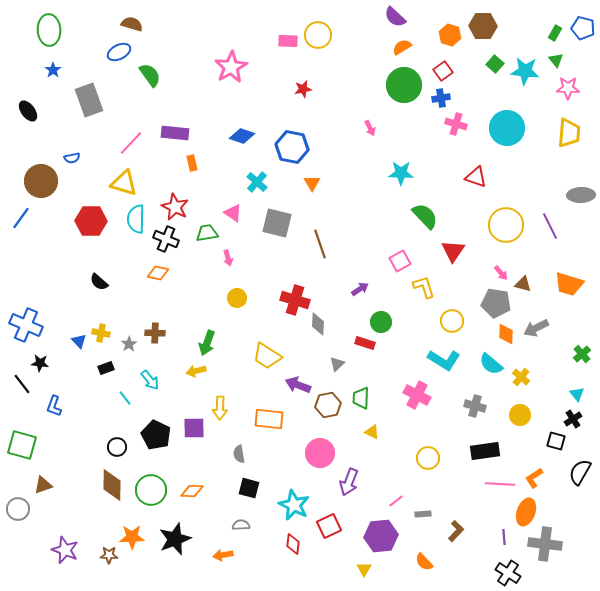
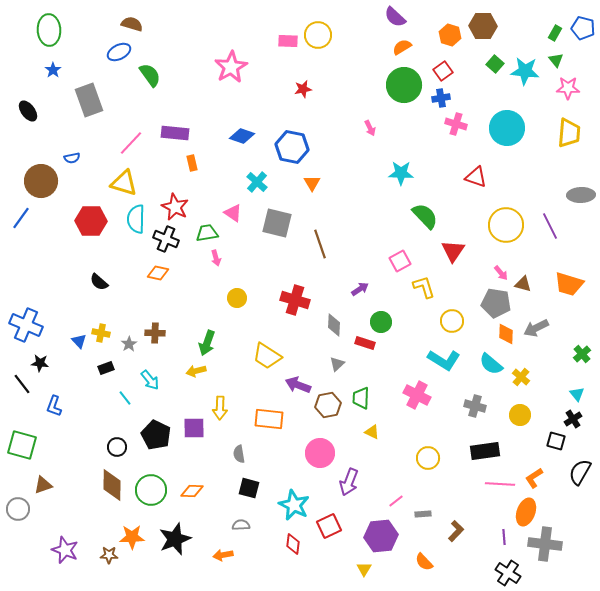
pink arrow at (228, 258): moved 12 px left
gray diamond at (318, 324): moved 16 px right, 1 px down
